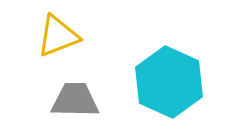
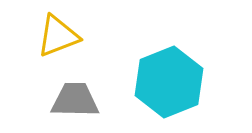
cyan hexagon: rotated 14 degrees clockwise
